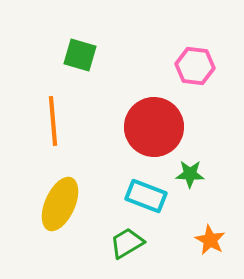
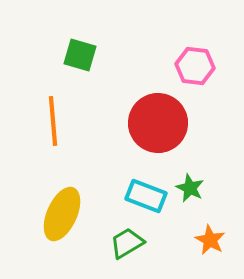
red circle: moved 4 px right, 4 px up
green star: moved 14 px down; rotated 24 degrees clockwise
yellow ellipse: moved 2 px right, 10 px down
